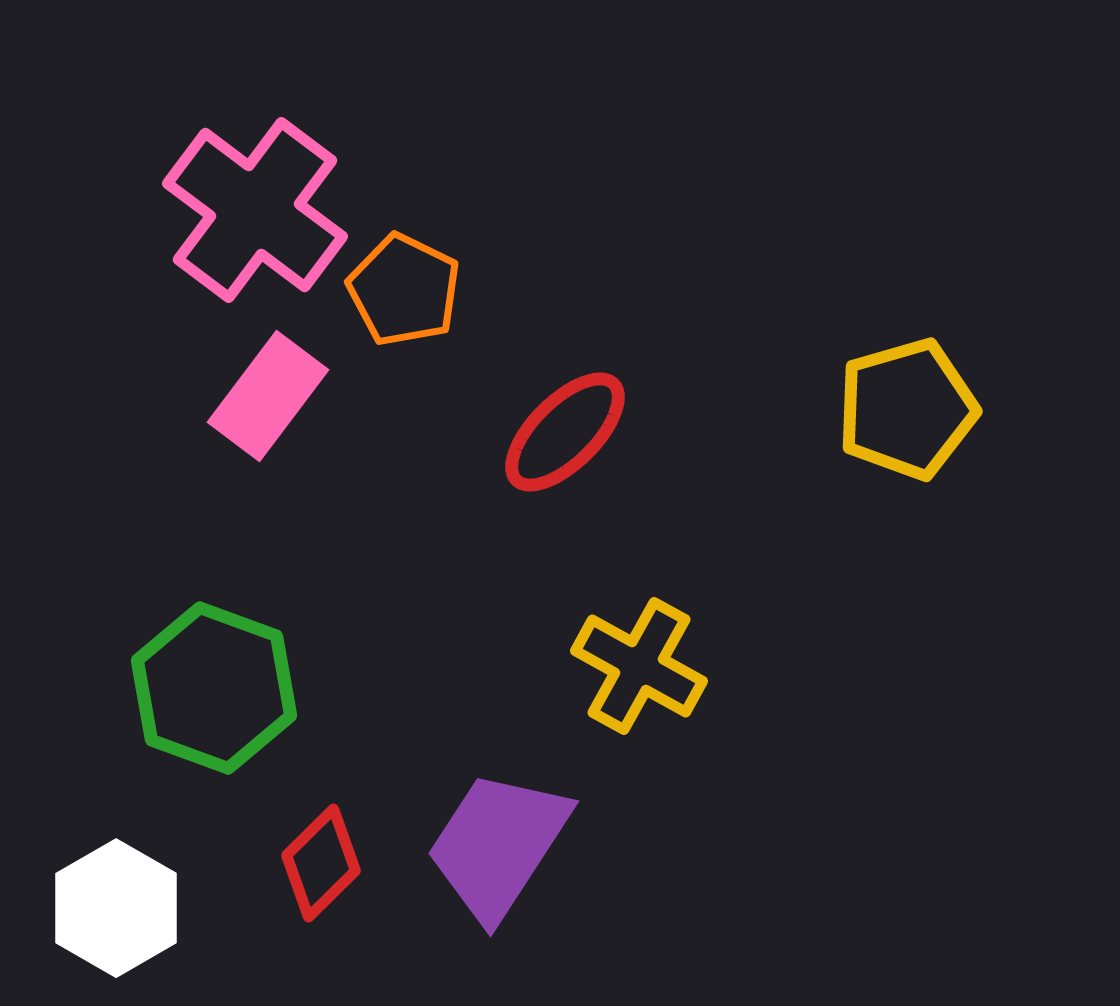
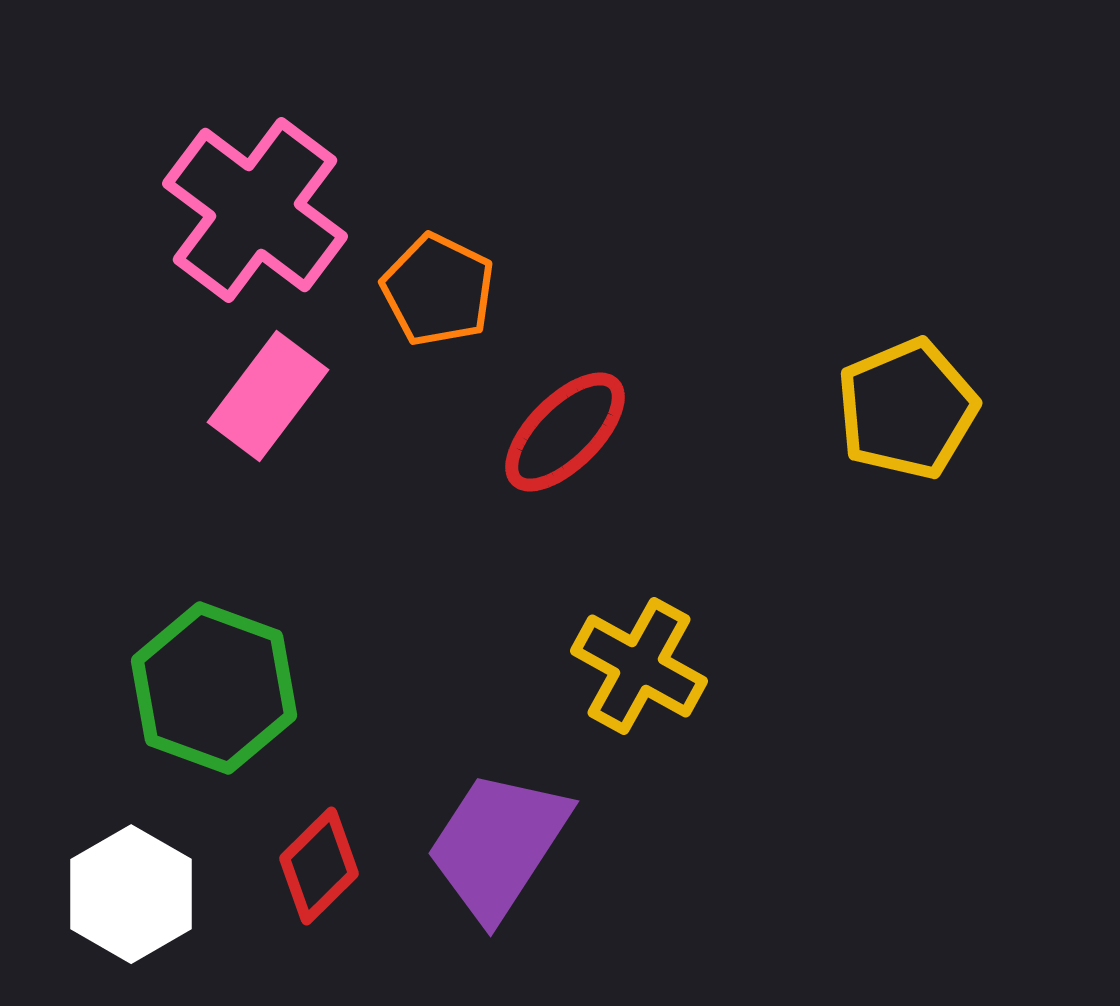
orange pentagon: moved 34 px right
yellow pentagon: rotated 7 degrees counterclockwise
red diamond: moved 2 px left, 3 px down
white hexagon: moved 15 px right, 14 px up
